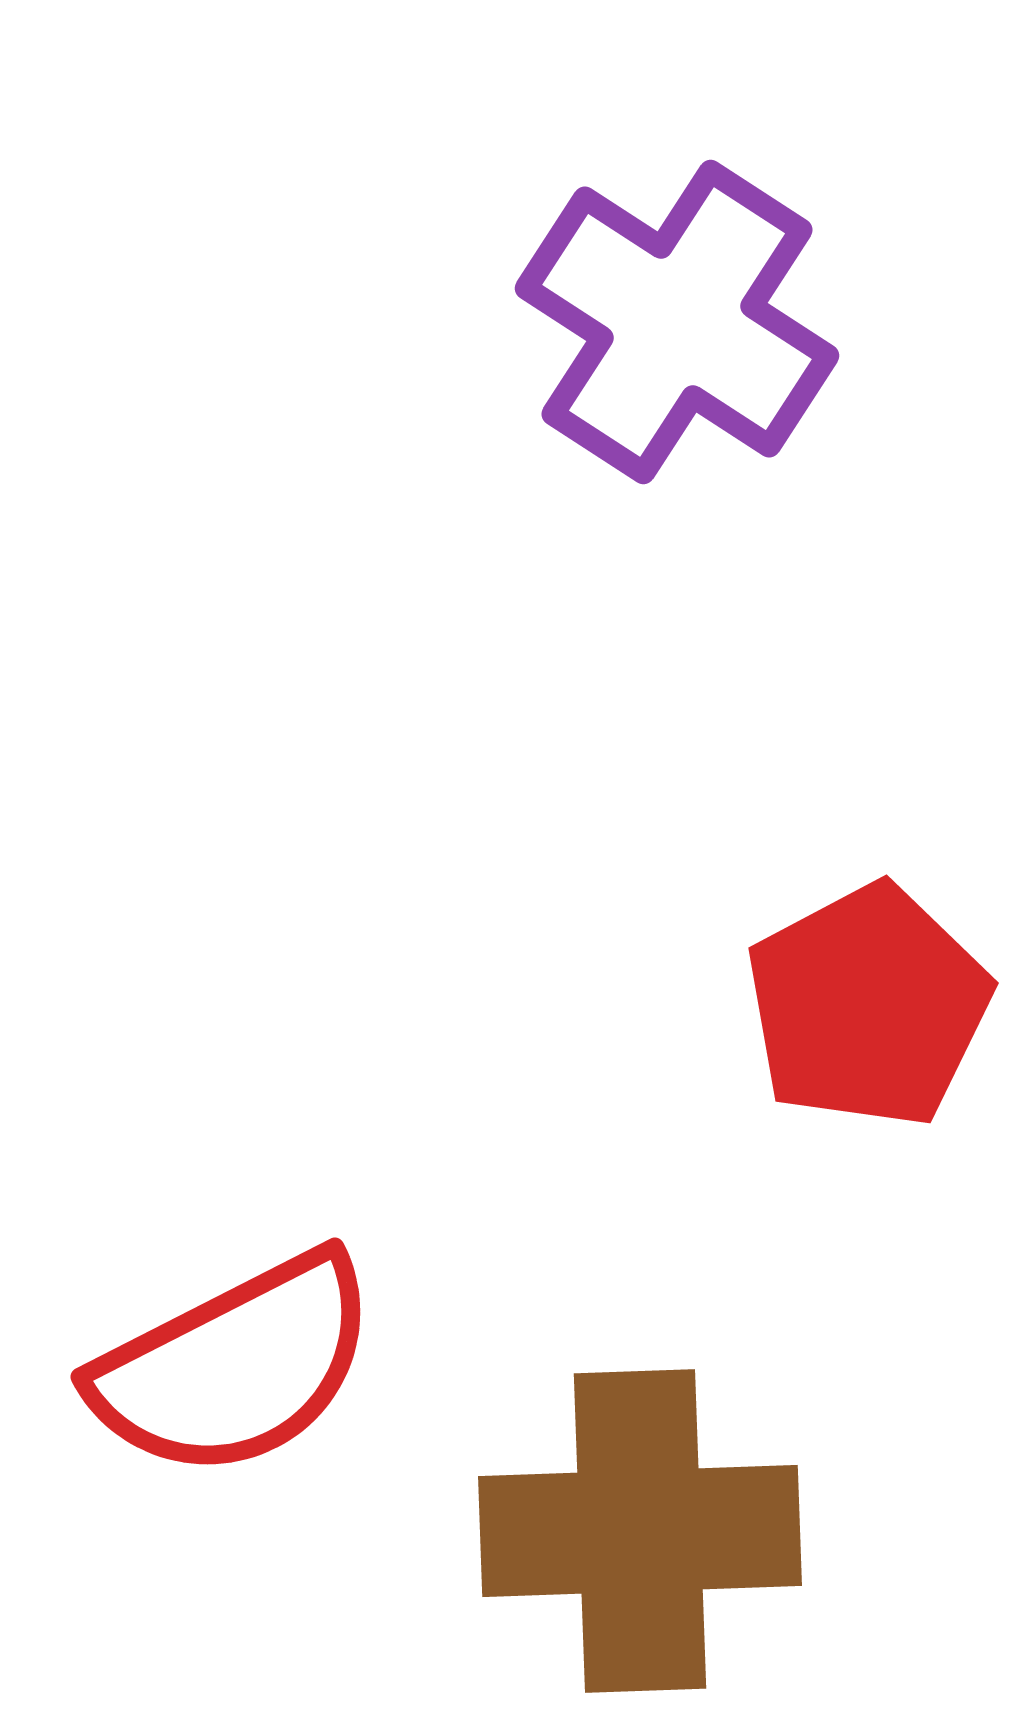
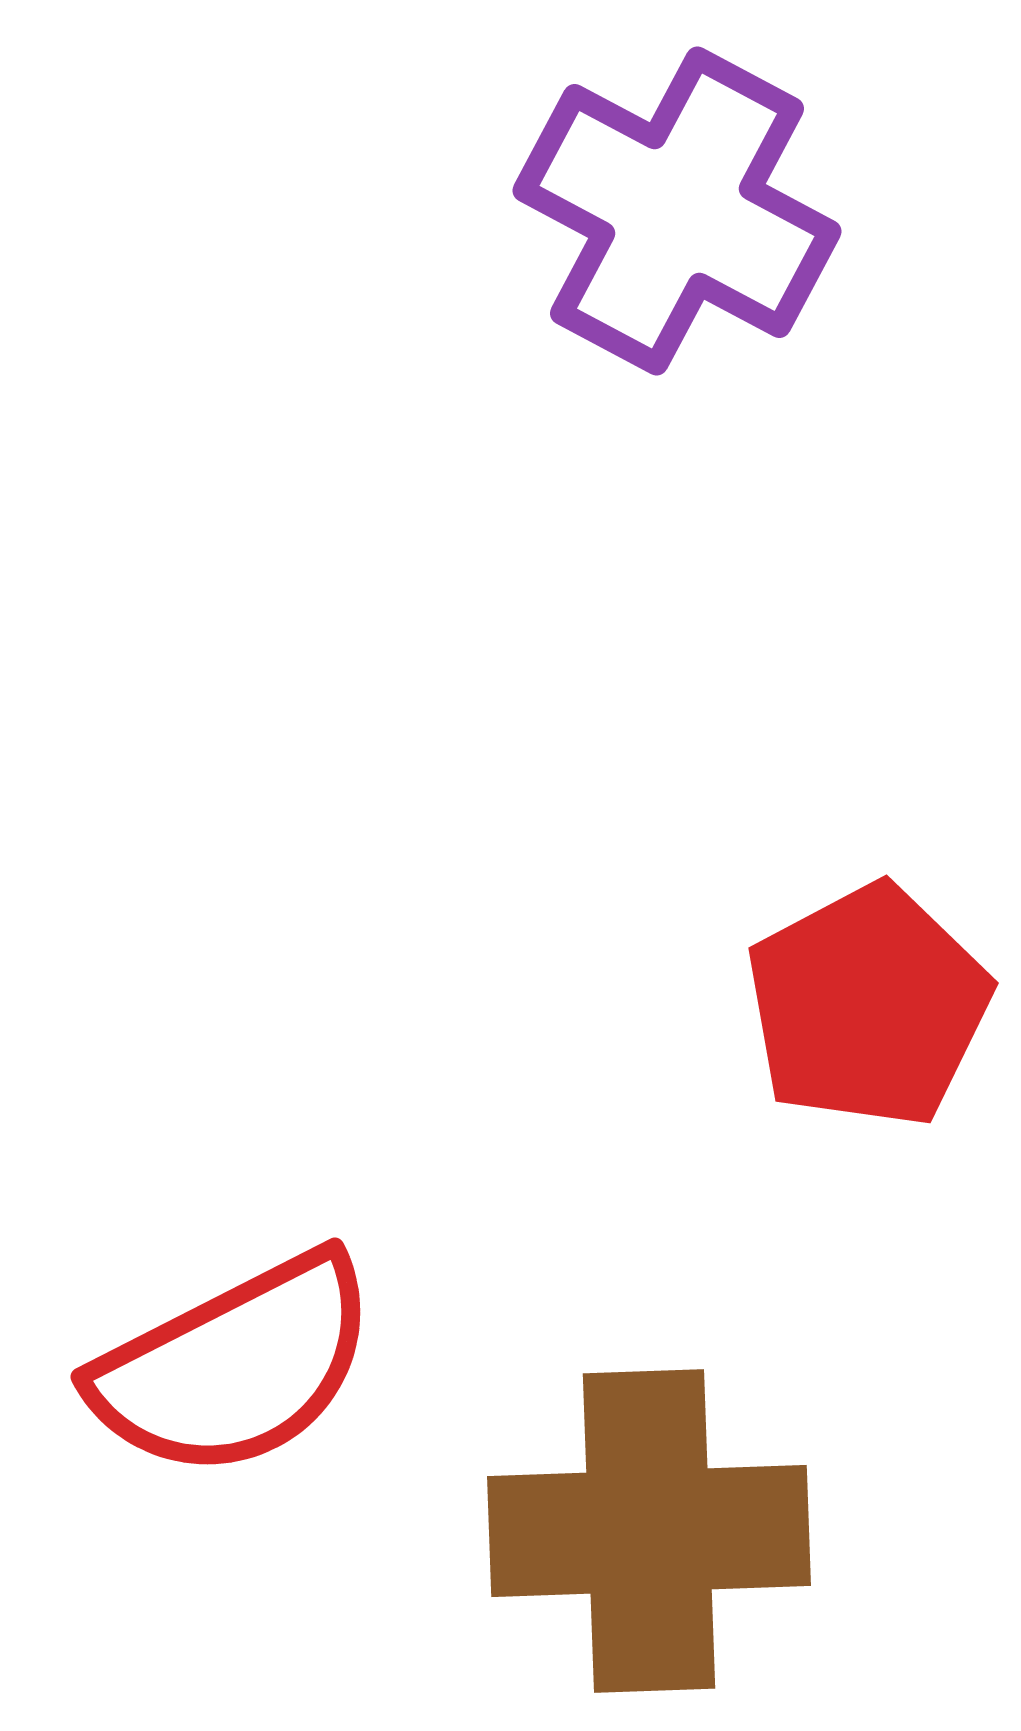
purple cross: moved 111 px up; rotated 5 degrees counterclockwise
brown cross: moved 9 px right
